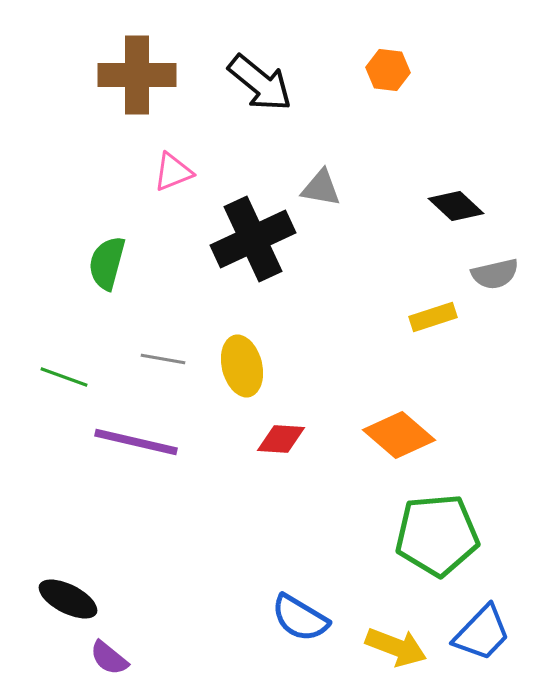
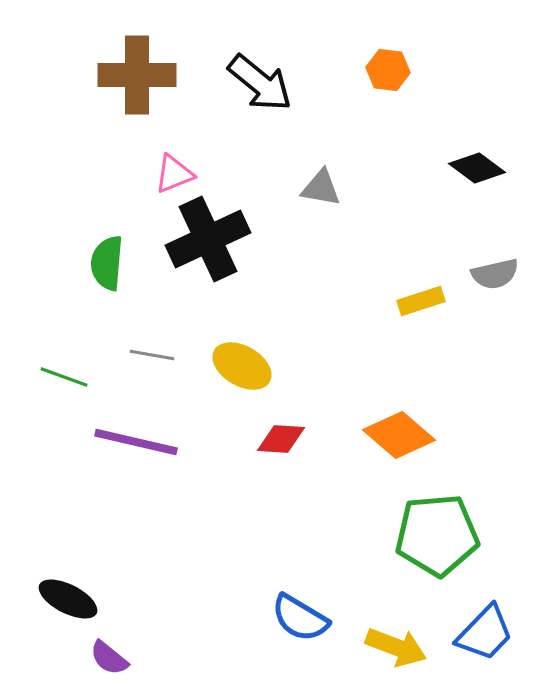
pink triangle: moved 1 px right, 2 px down
black diamond: moved 21 px right, 38 px up; rotated 6 degrees counterclockwise
black cross: moved 45 px left
green semicircle: rotated 10 degrees counterclockwise
yellow rectangle: moved 12 px left, 16 px up
gray line: moved 11 px left, 4 px up
yellow ellipse: rotated 46 degrees counterclockwise
blue trapezoid: moved 3 px right
